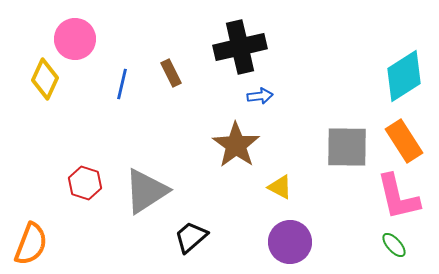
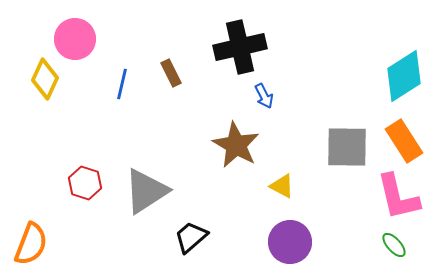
blue arrow: moved 4 px right; rotated 70 degrees clockwise
brown star: rotated 6 degrees counterclockwise
yellow triangle: moved 2 px right, 1 px up
